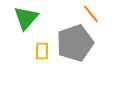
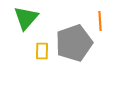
orange line: moved 9 px right, 7 px down; rotated 36 degrees clockwise
gray pentagon: moved 1 px left
